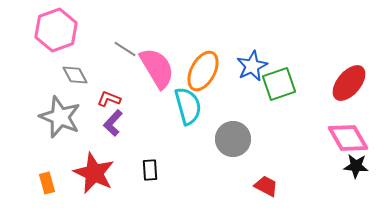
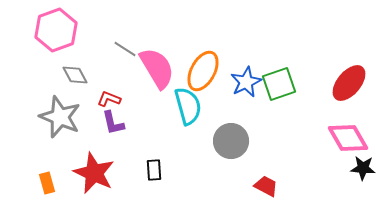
blue star: moved 6 px left, 16 px down
purple L-shape: rotated 56 degrees counterclockwise
gray circle: moved 2 px left, 2 px down
black star: moved 7 px right, 2 px down
black rectangle: moved 4 px right
